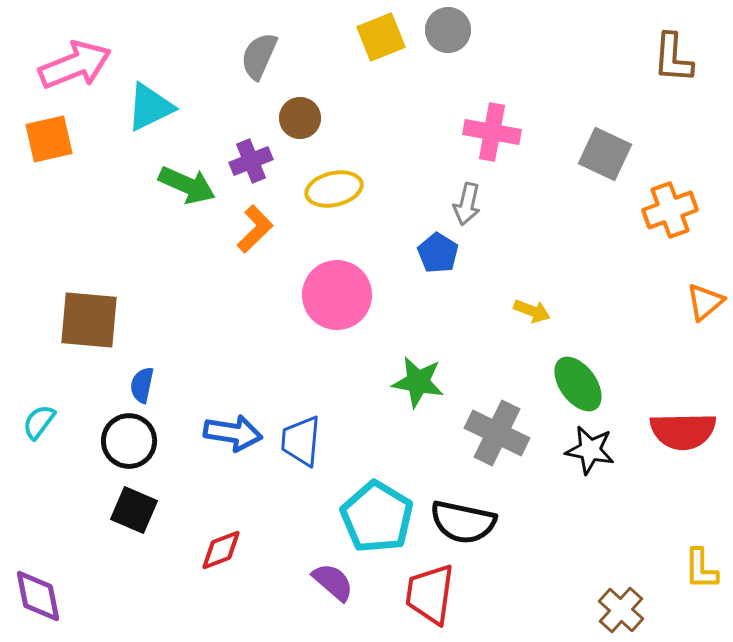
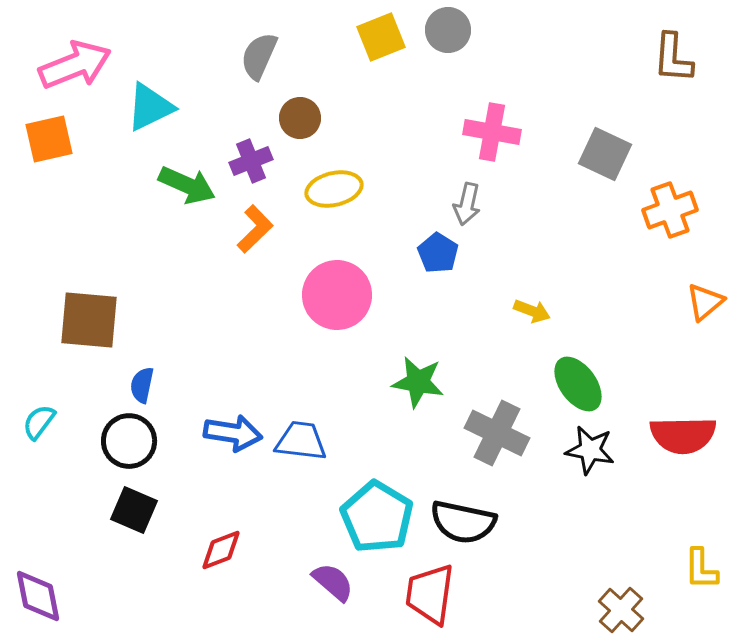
red semicircle: moved 4 px down
blue trapezoid: rotated 92 degrees clockwise
